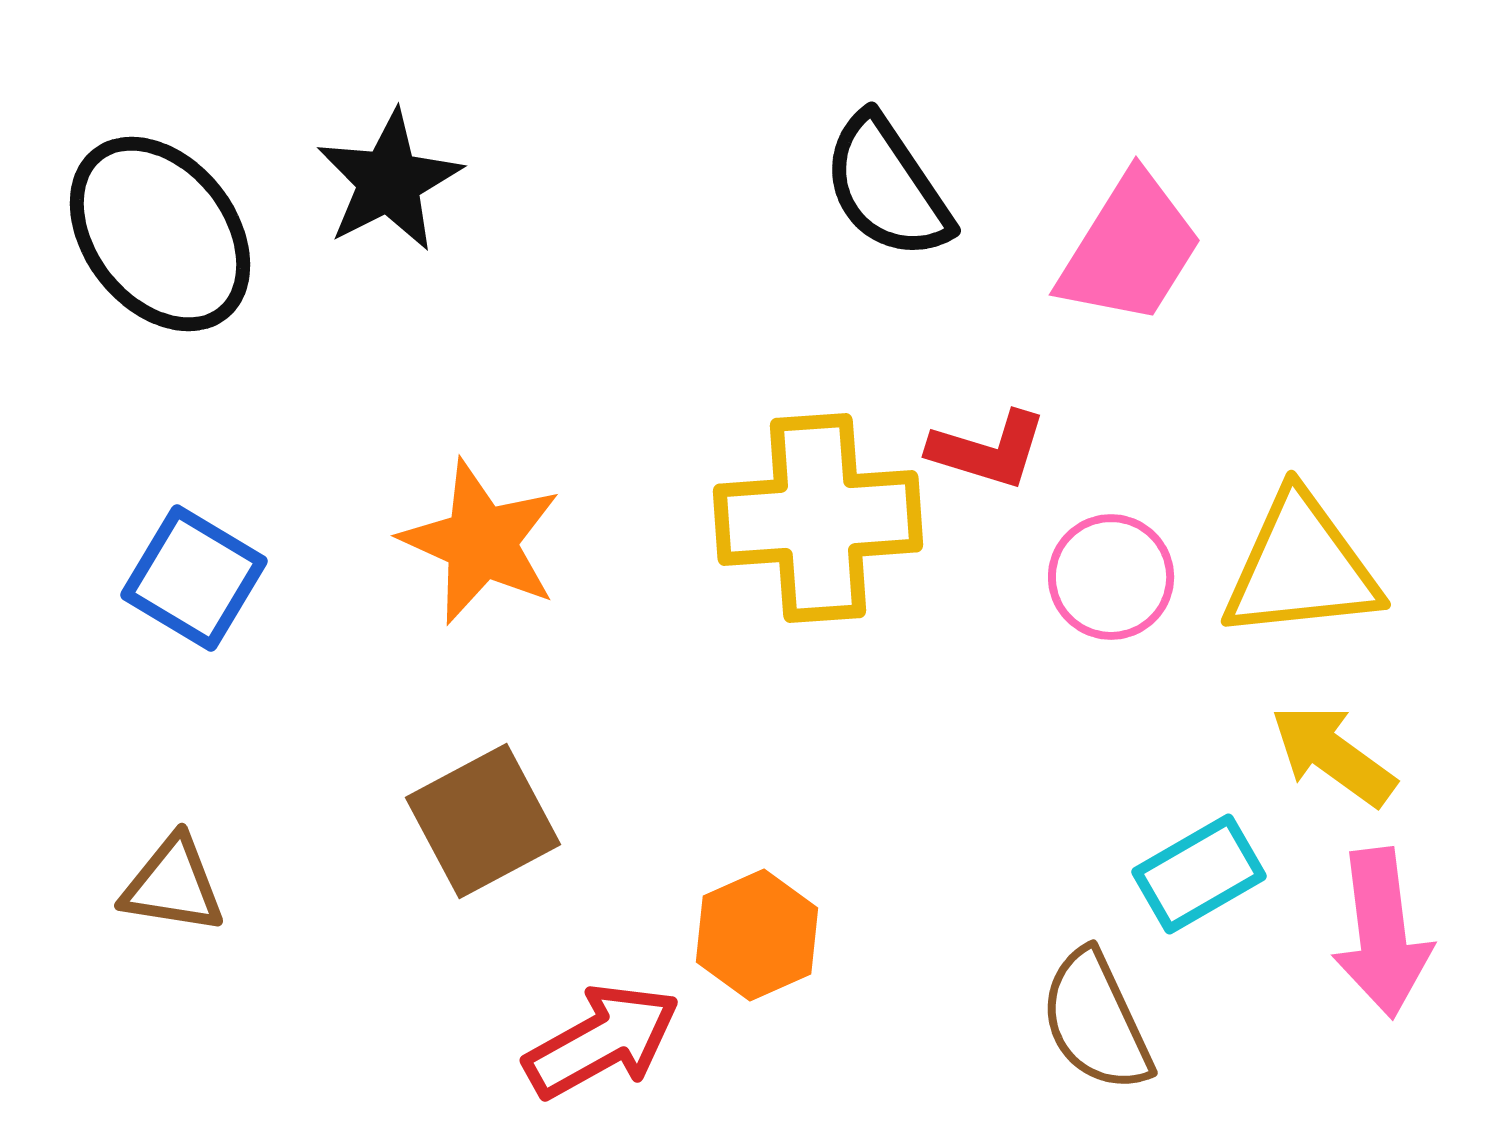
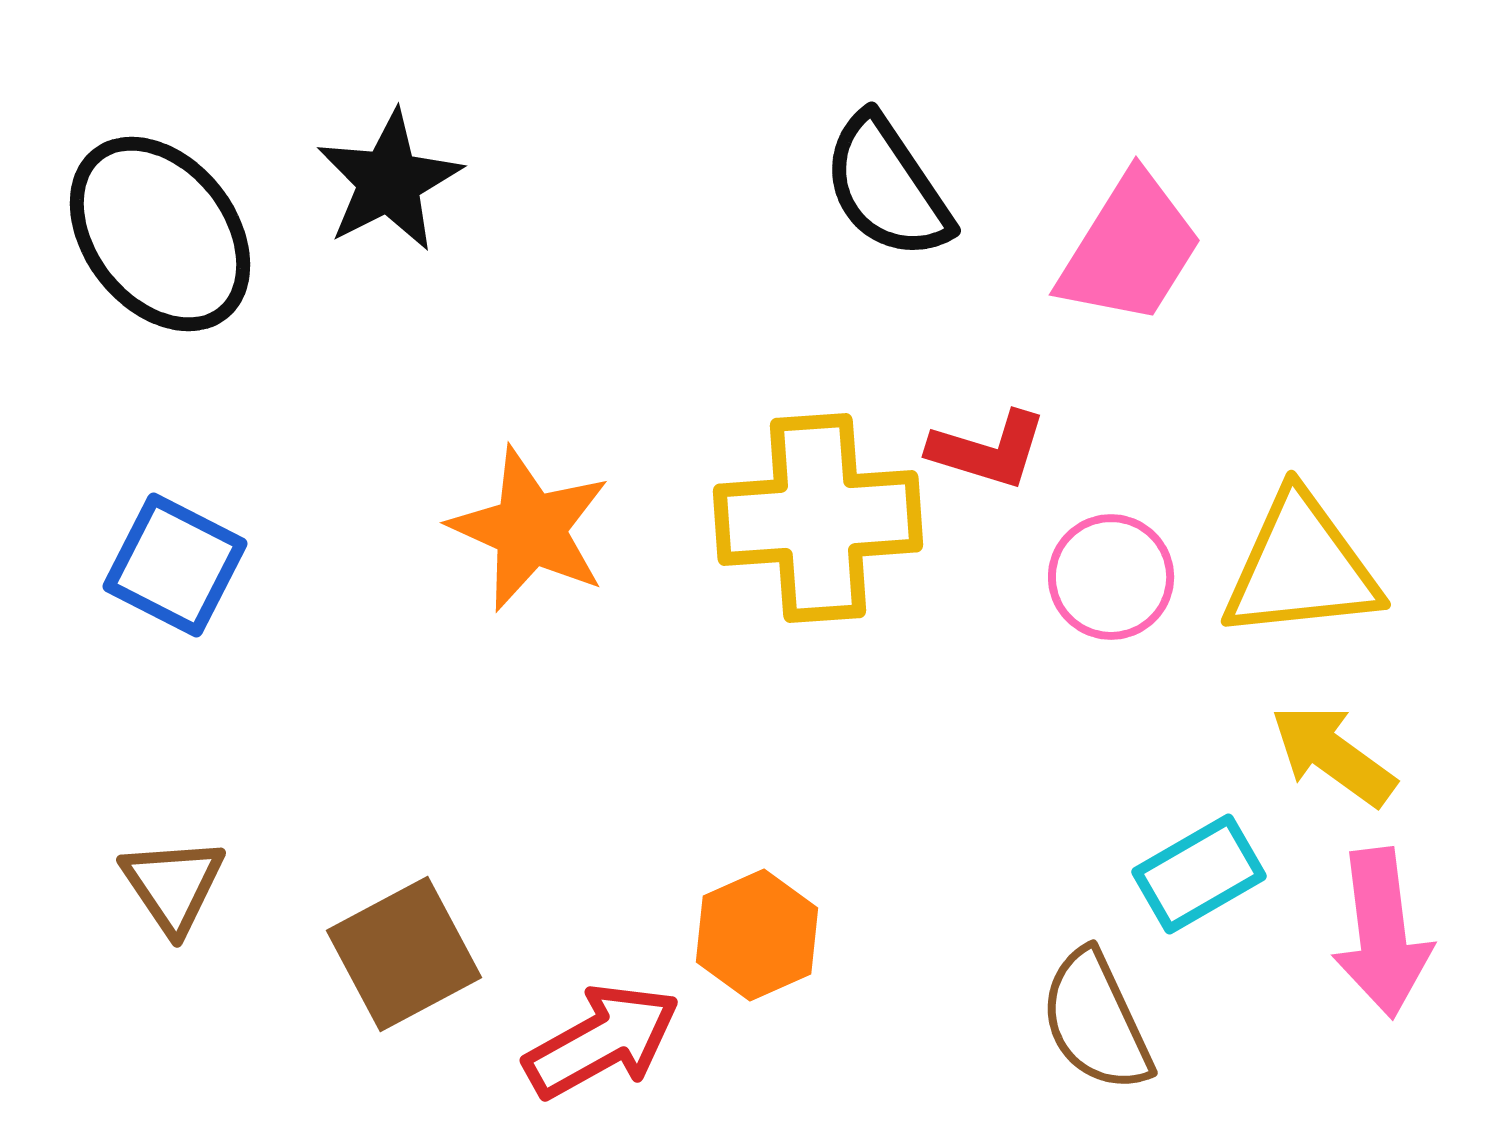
orange star: moved 49 px right, 13 px up
blue square: moved 19 px left, 13 px up; rotated 4 degrees counterclockwise
brown square: moved 79 px left, 133 px down
brown triangle: rotated 47 degrees clockwise
